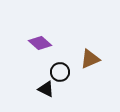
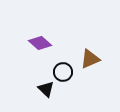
black circle: moved 3 px right
black triangle: rotated 18 degrees clockwise
